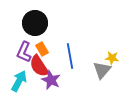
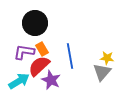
purple L-shape: rotated 75 degrees clockwise
yellow star: moved 5 px left
red semicircle: rotated 80 degrees clockwise
gray triangle: moved 2 px down
cyan arrow: rotated 30 degrees clockwise
